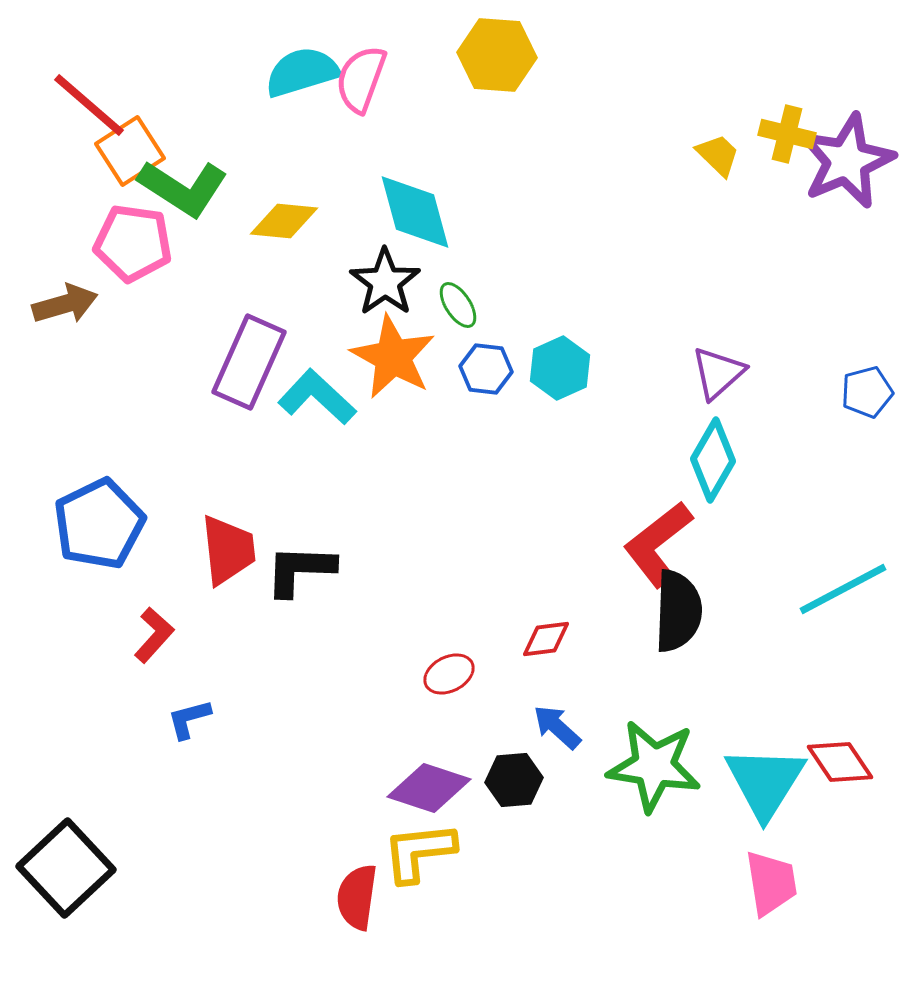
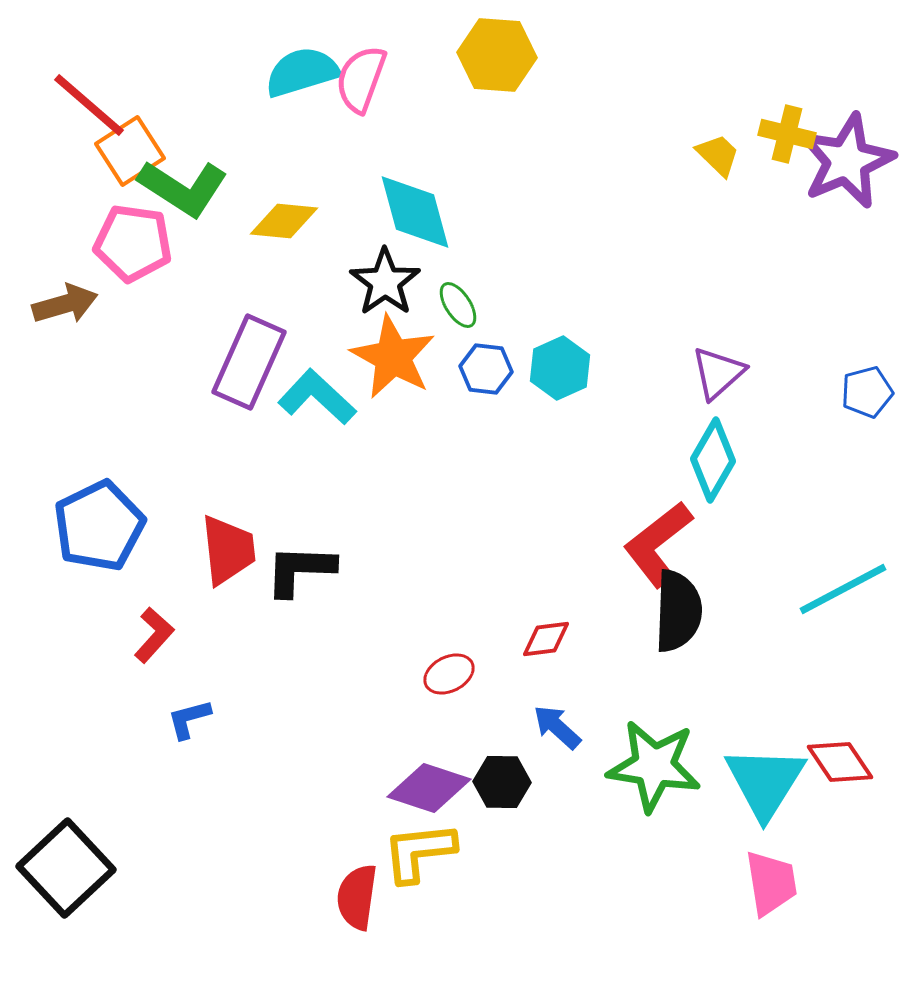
blue pentagon at (99, 524): moved 2 px down
black hexagon at (514, 780): moved 12 px left, 2 px down; rotated 6 degrees clockwise
